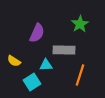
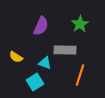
purple semicircle: moved 4 px right, 7 px up
gray rectangle: moved 1 px right
yellow semicircle: moved 2 px right, 4 px up
cyan triangle: moved 1 px left, 2 px up; rotated 24 degrees clockwise
cyan square: moved 3 px right
